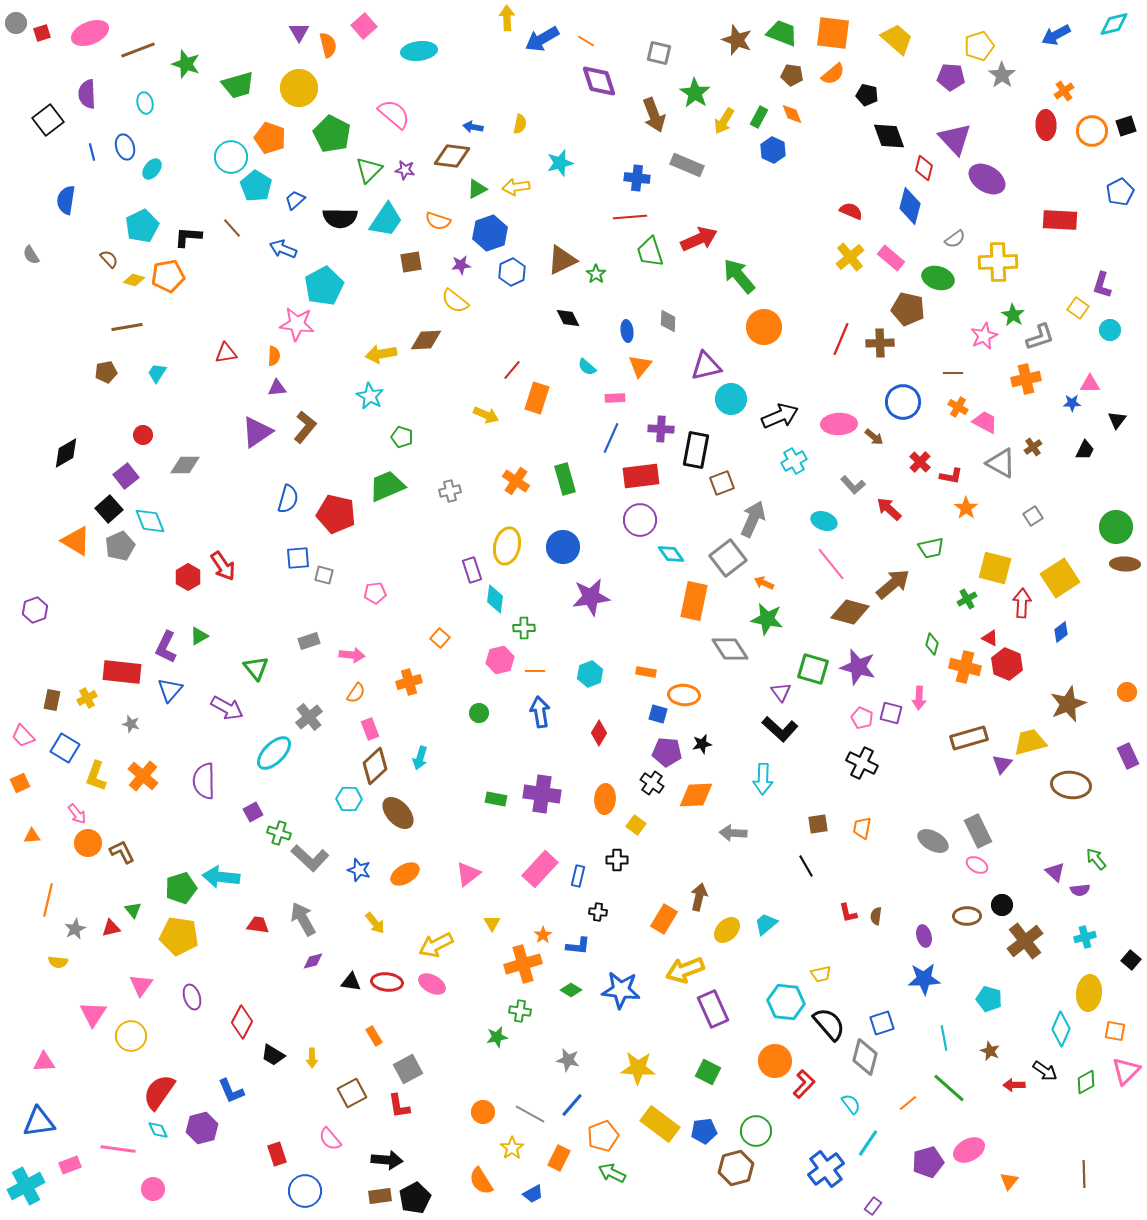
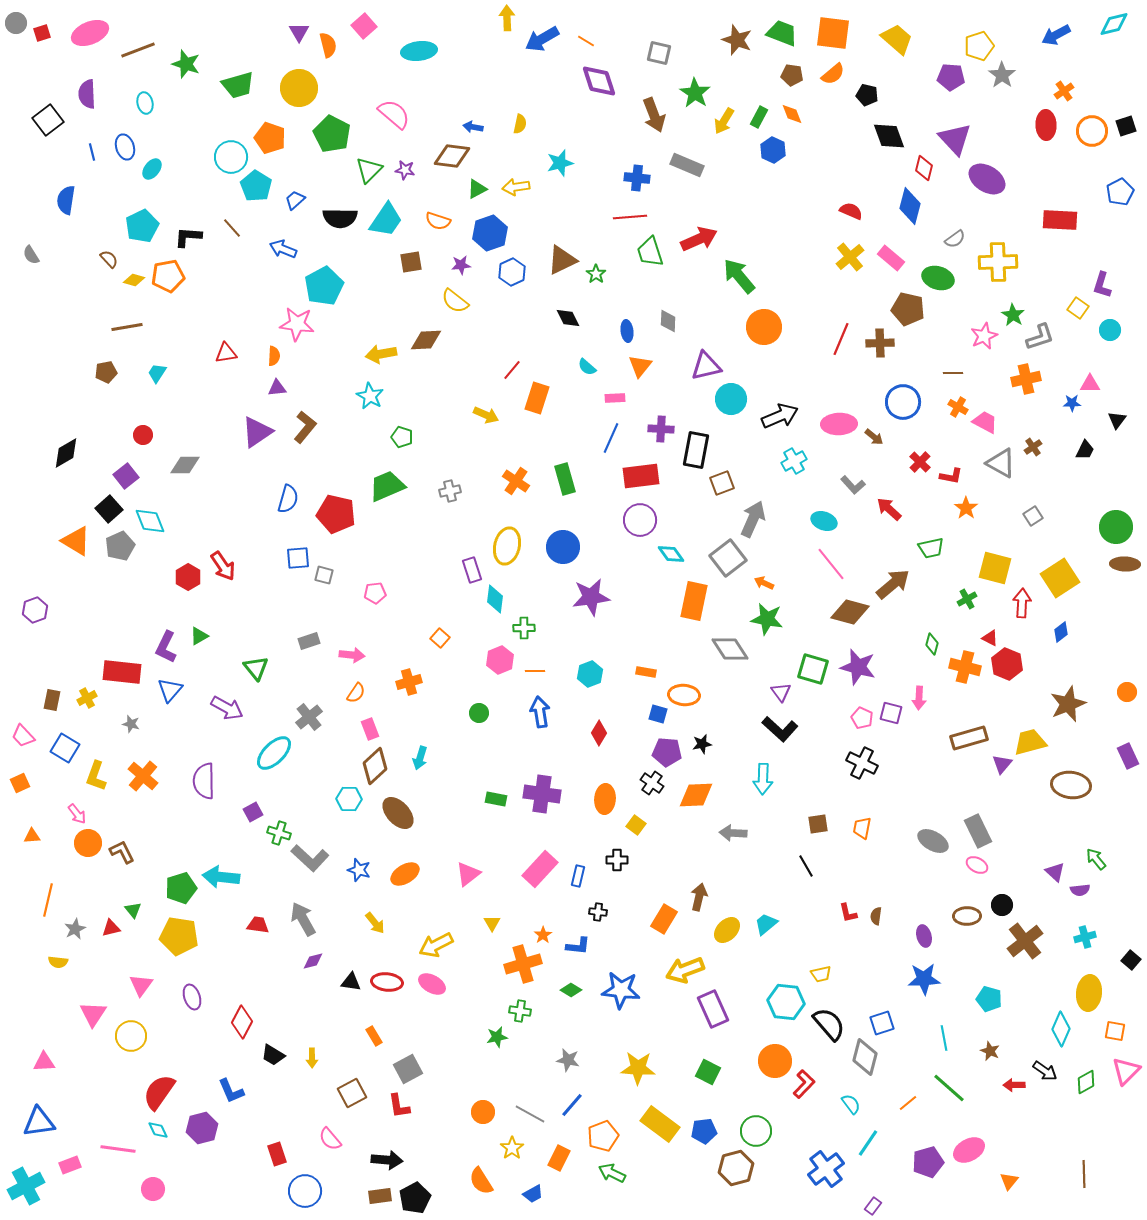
pink hexagon at (500, 660): rotated 8 degrees counterclockwise
